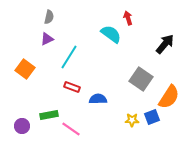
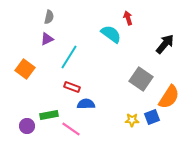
blue semicircle: moved 12 px left, 5 px down
purple circle: moved 5 px right
